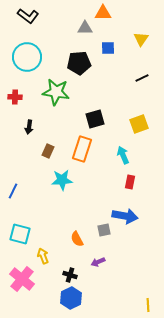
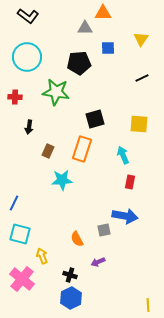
yellow square: rotated 24 degrees clockwise
blue line: moved 1 px right, 12 px down
yellow arrow: moved 1 px left
